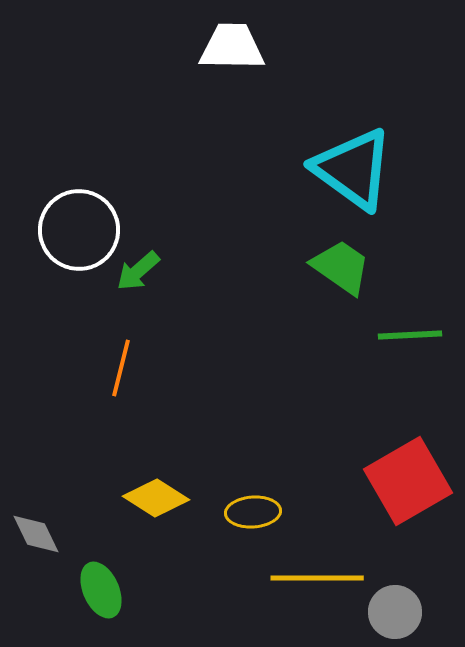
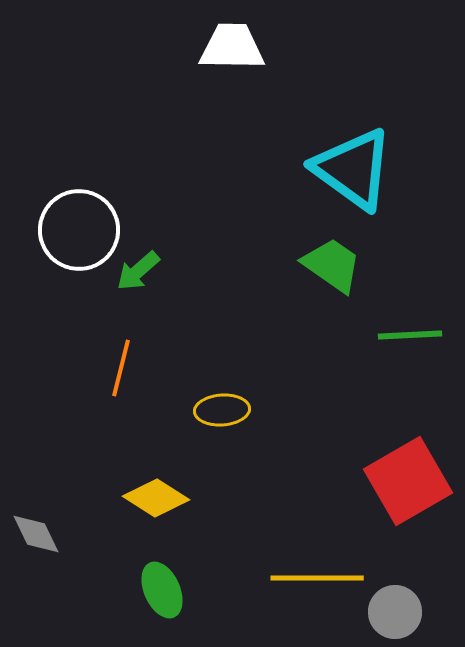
green trapezoid: moved 9 px left, 2 px up
yellow ellipse: moved 31 px left, 102 px up
green ellipse: moved 61 px right
